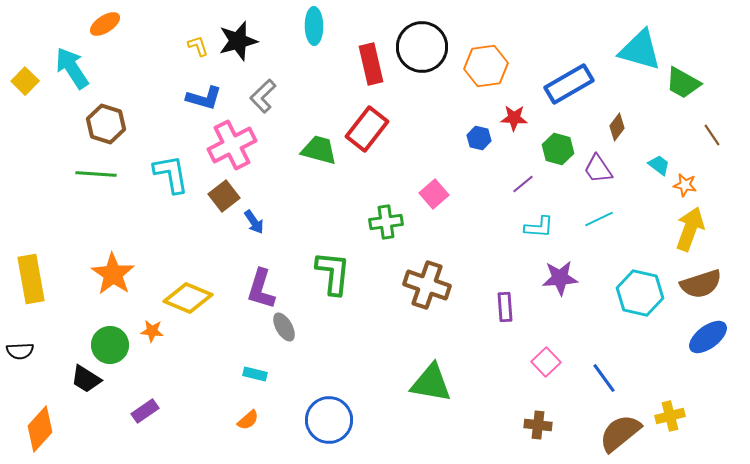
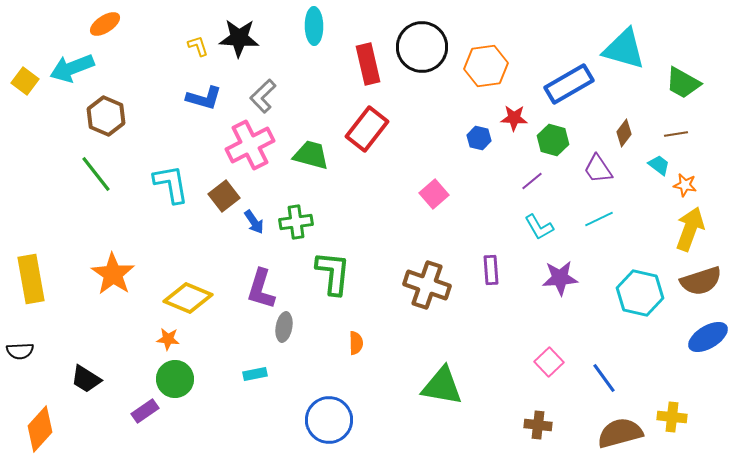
black star at (238, 41): moved 1 px right, 3 px up; rotated 18 degrees clockwise
cyan triangle at (640, 50): moved 16 px left, 1 px up
red rectangle at (371, 64): moved 3 px left
cyan arrow at (72, 68): rotated 78 degrees counterclockwise
yellow square at (25, 81): rotated 8 degrees counterclockwise
brown hexagon at (106, 124): moved 8 px up; rotated 6 degrees clockwise
brown diamond at (617, 127): moved 7 px right, 6 px down
brown line at (712, 135): moved 36 px left, 1 px up; rotated 65 degrees counterclockwise
pink cross at (232, 145): moved 18 px right
green hexagon at (558, 149): moved 5 px left, 9 px up
green trapezoid at (319, 150): moved 8 px left, 5 px down
green line at (96, 174): rotated 48 degrees clockwise
cyan L-shape at (171, 174): moved 10 px down
purple line at (523, 184): moved 9 px right, 3 px up
green cross at (386, 222): moved 90 px left
cyan L-shape at (539, 227): rotated 56 degrees clockwise
brown semicircle at (701, 284): moved 3 px up
purple rectangle at (505, 307): moved 14 px left, 37 px up
gray ellipse at (284, 327): rotated 40 degrees clockwise
orange star at (152, 331): moved 16 px right, 8 px down
blue ellipse at (708, 337): rotated 6 degrees clockwise
green circle at (110, 345): moved 65 px right, 34 px down
pink square at (546, 362): moved 3 px right
cyan rectangle at (255, 374): rotated 25 degrees counterclockwise
green triangle at (431, 383): moved 11 px right, 3 px down
yellow cross at (670, 416): moved 2 px right, 1 px down; rotated 20 degrees clockwise
orange semicircle at (248, 420): moved 108 px right, 77 px up; rotated 50 degrees counterclockwise
brown semicircle at (620, 433): rotated 24 degrees clockwise
